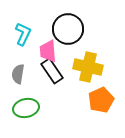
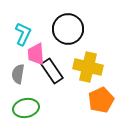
pink trapezoid: moved 12 px left, 3 px down
